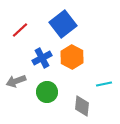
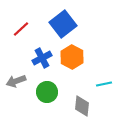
red line: moved 1 px right, 1 px up
